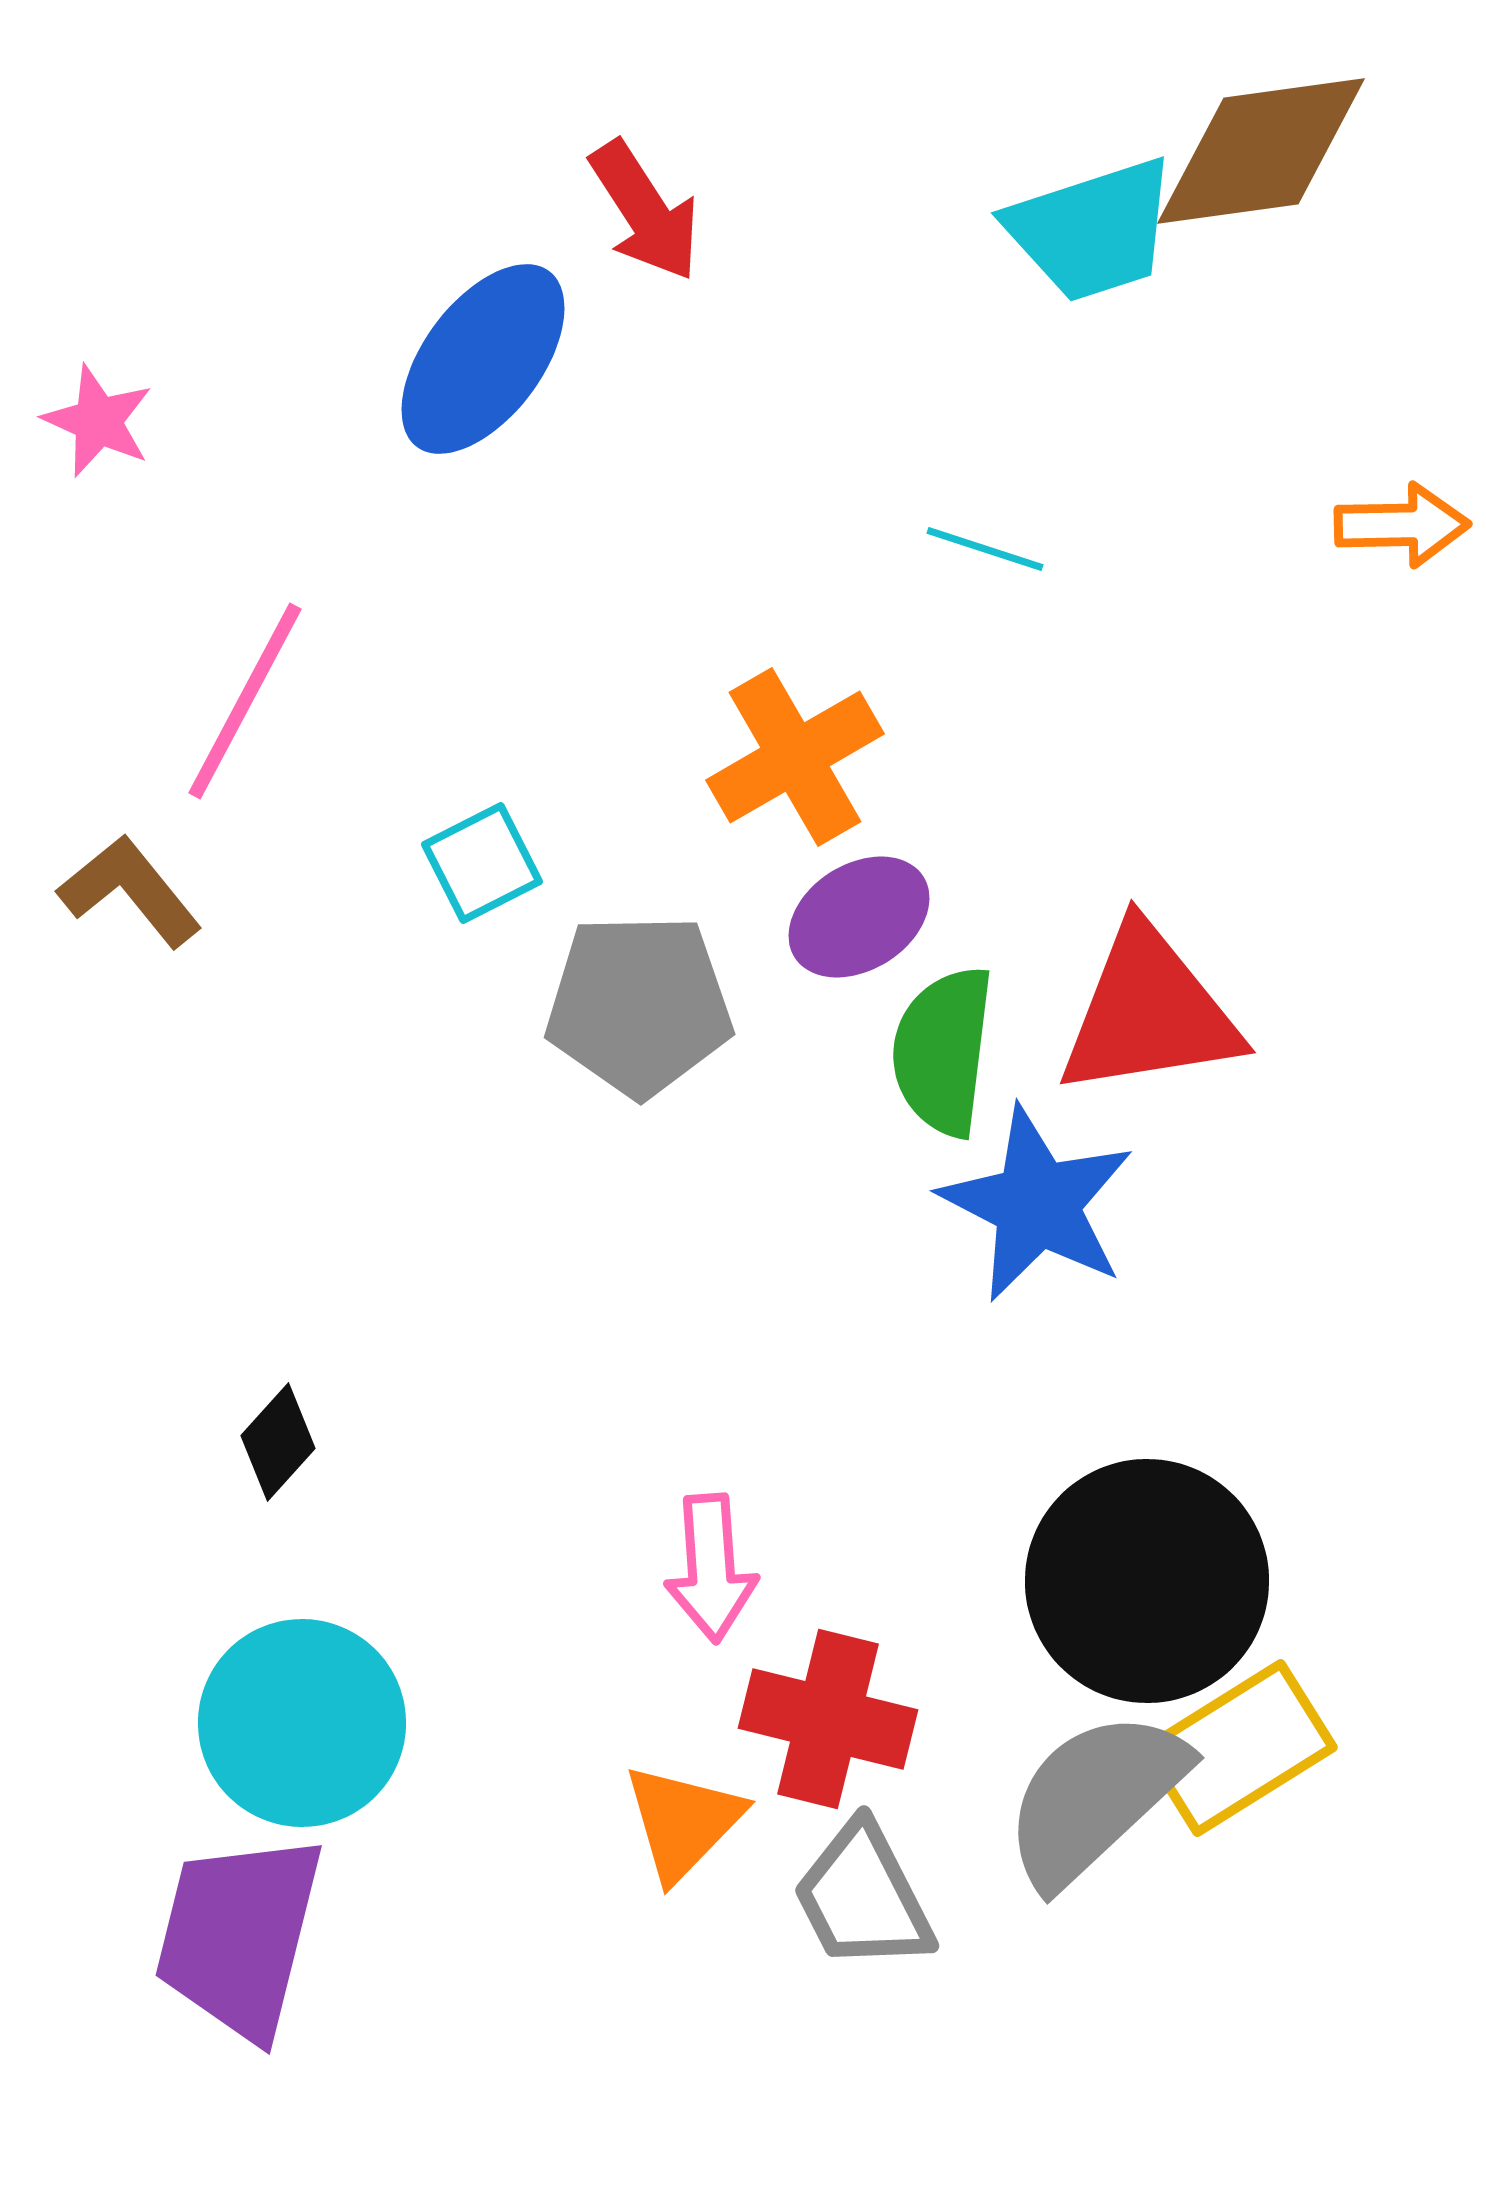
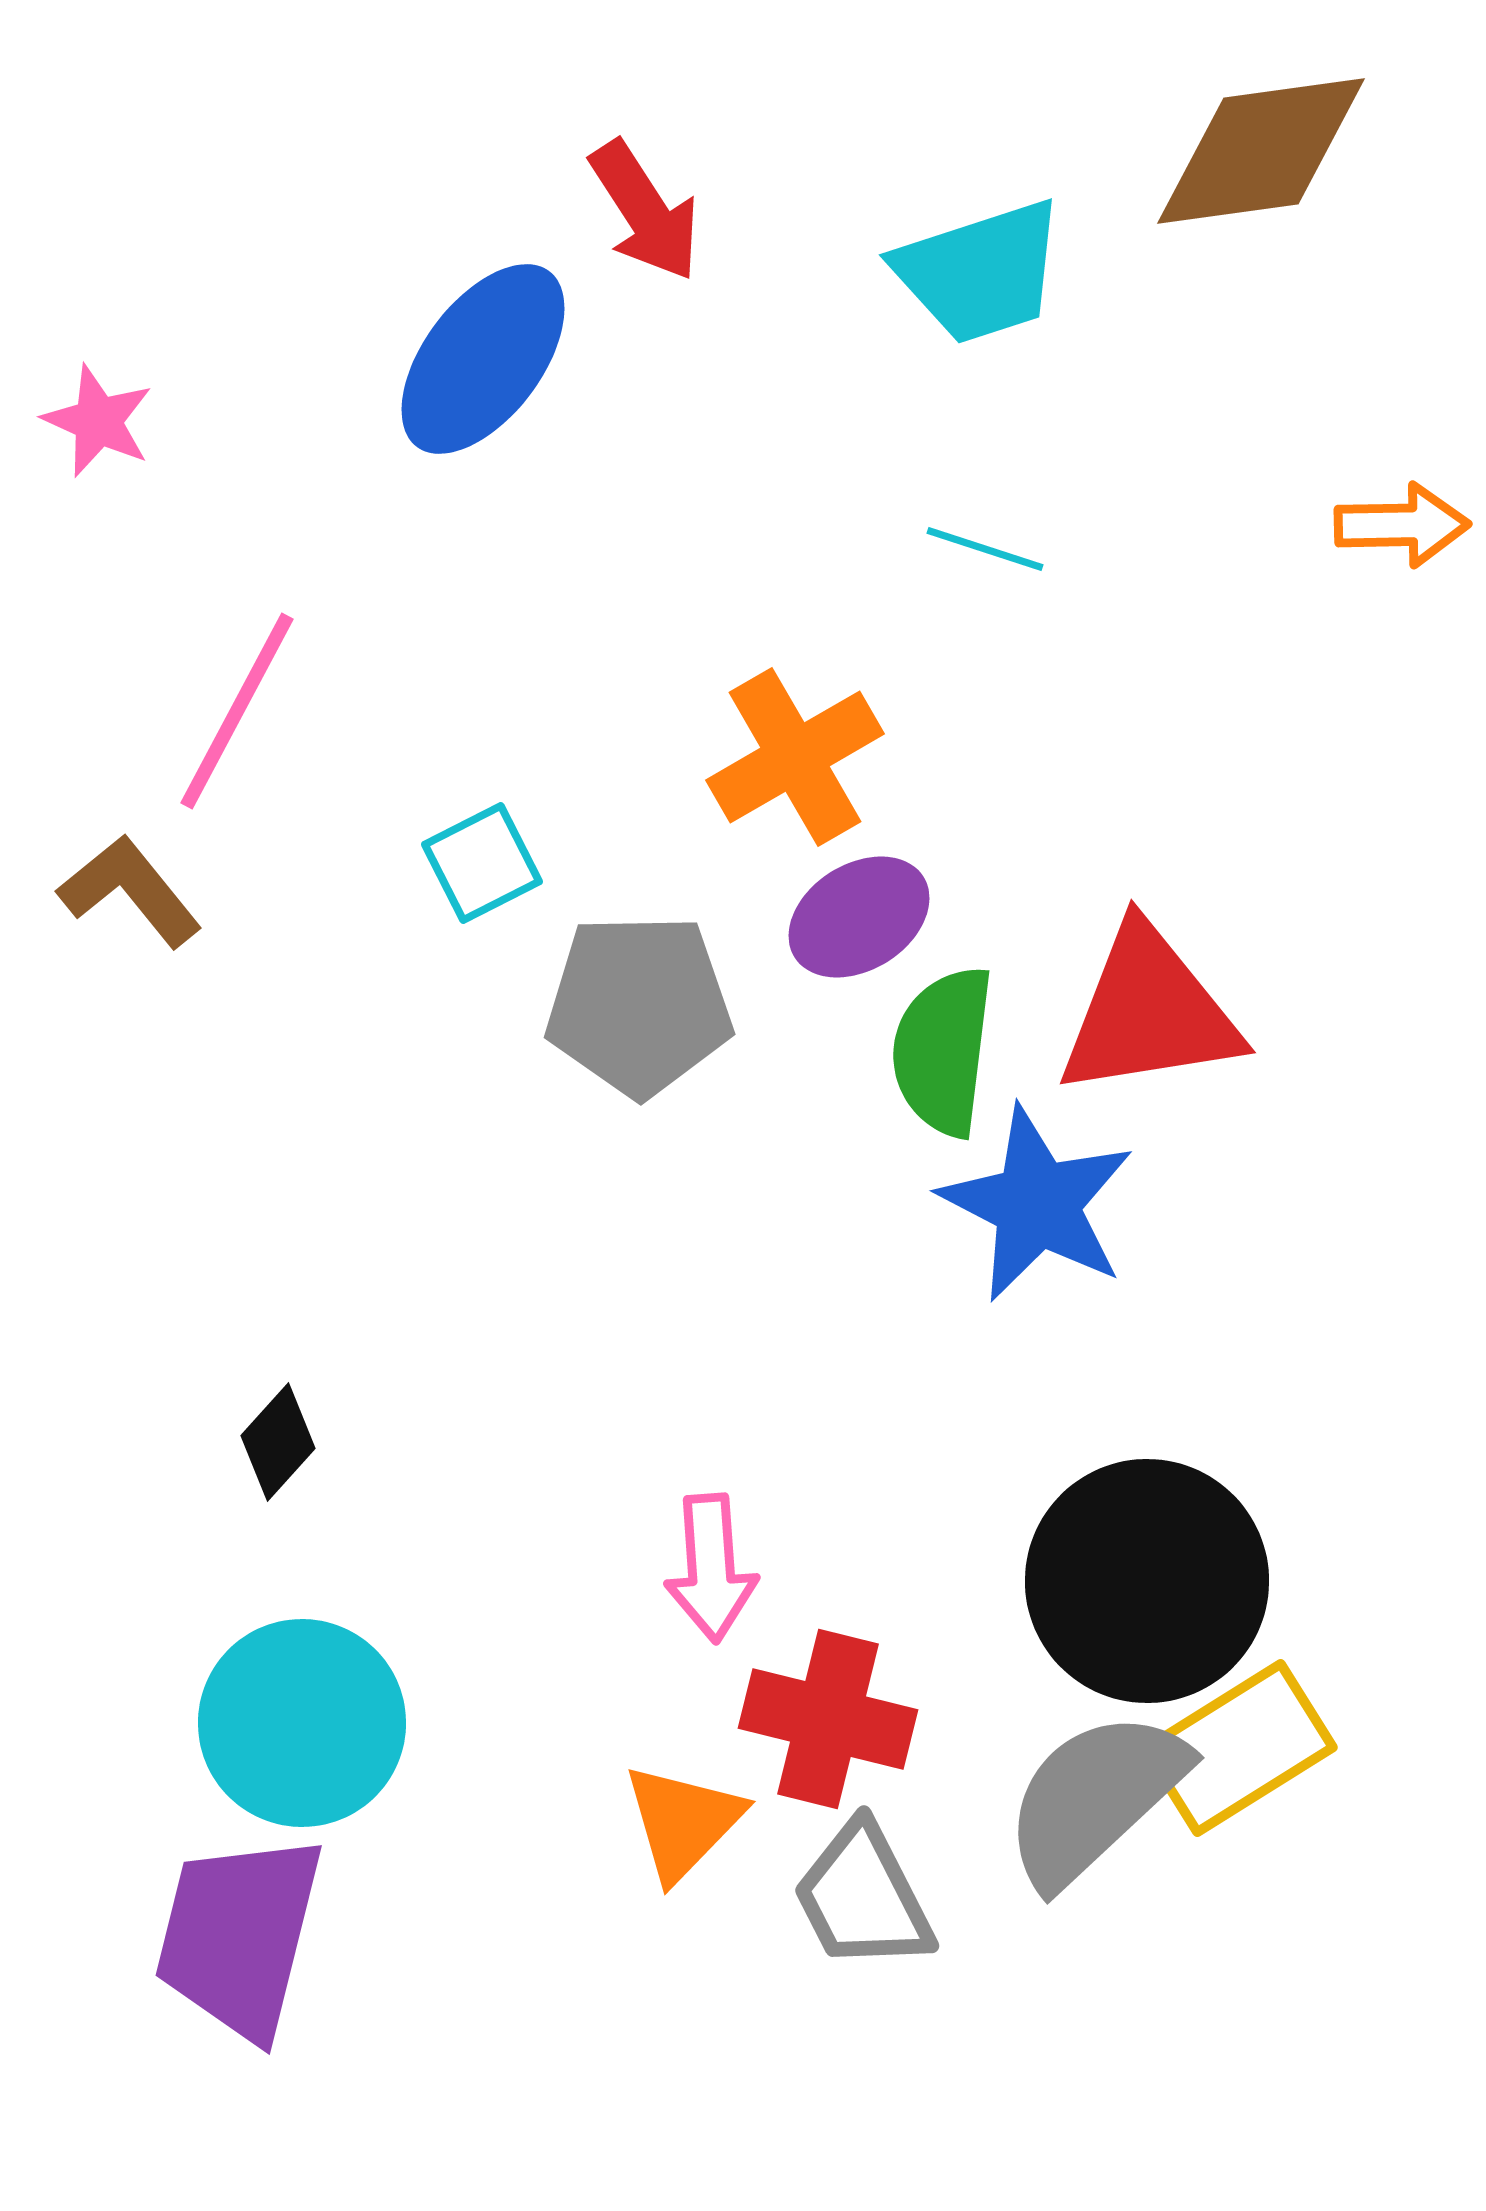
cyan trapezoid: moved 112 px left, 42 px down
pink line: moved 8 px left, 10 px down
